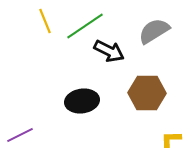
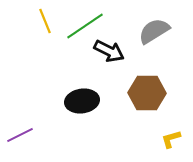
yellow L-shape: rotated 15 degrees counterclockwise
